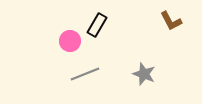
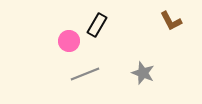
pink circle: moved 1 px left
gray star: moved 1 px left, 1 px up
